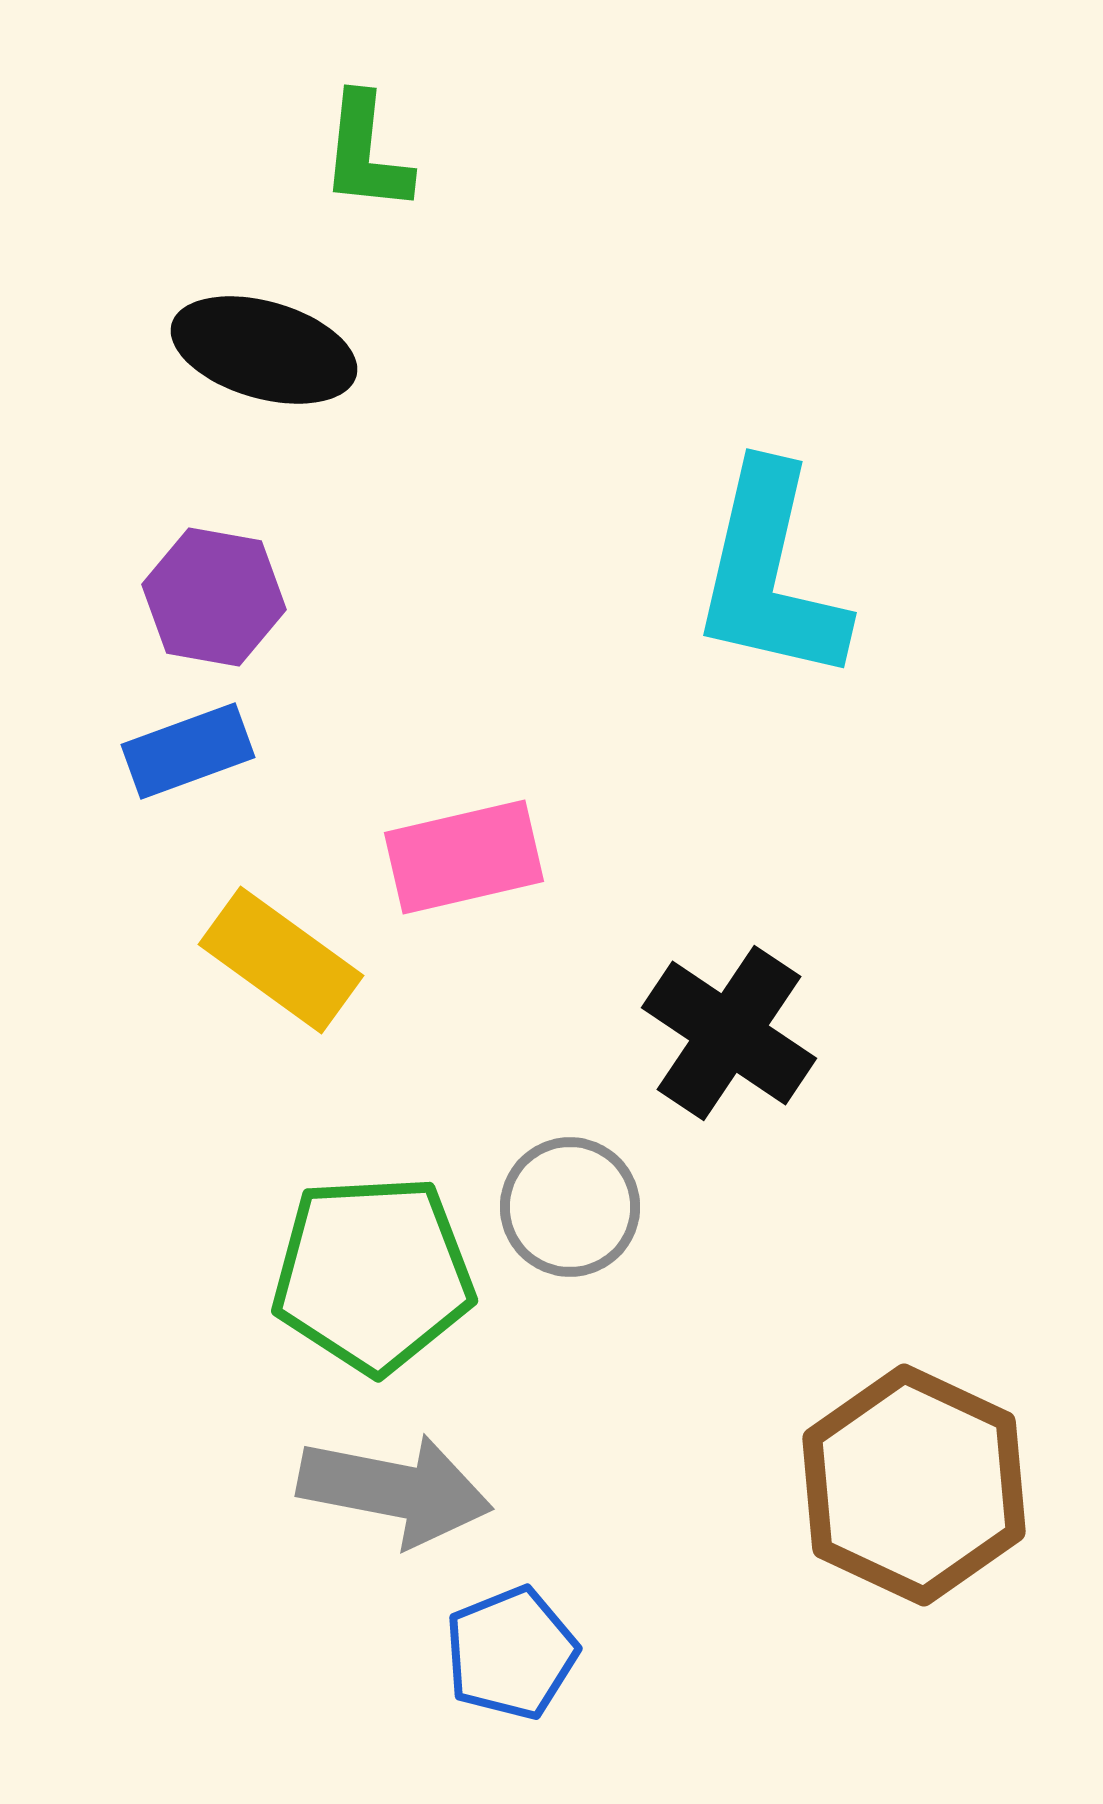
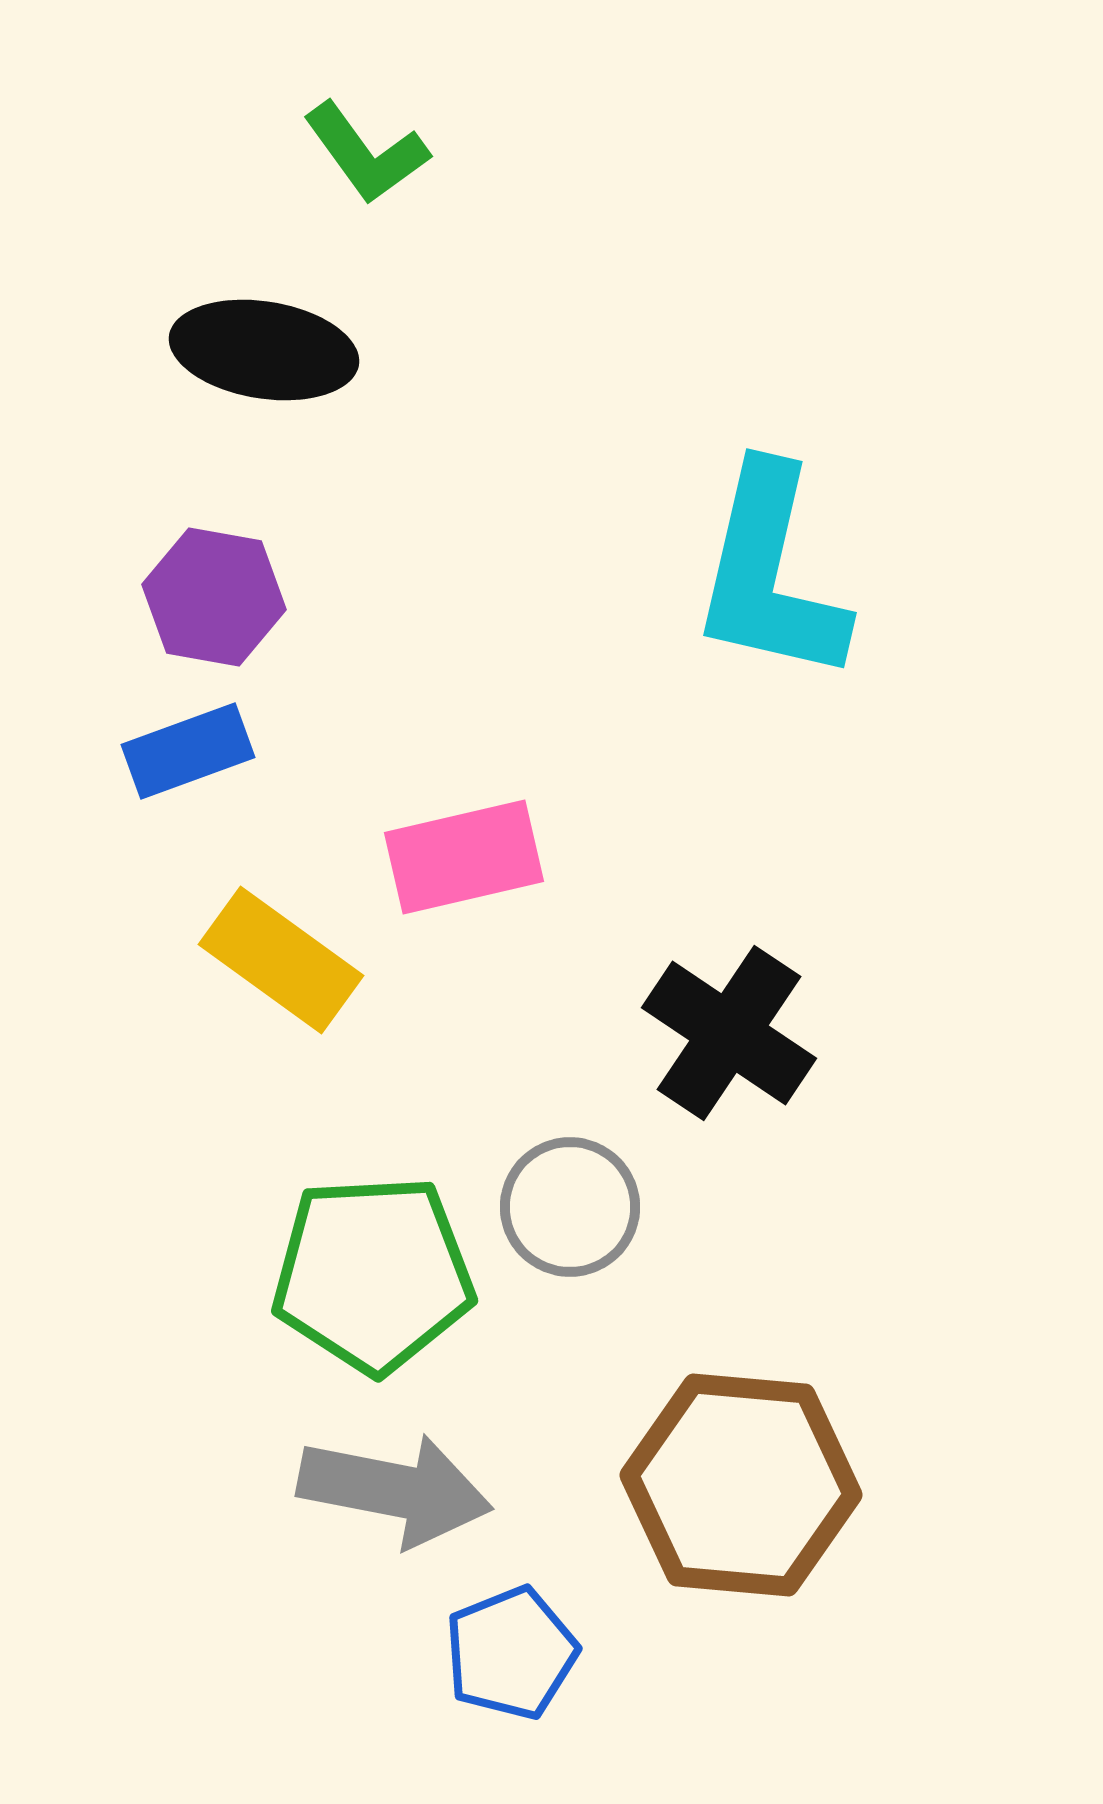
green L-shape: rotated 42 degrees counterclockwise
black ellipse: rotated 7 degrees counterclockwise
brown hexagon: moved 173 px left; rotated 20 degrees counterclockwise
